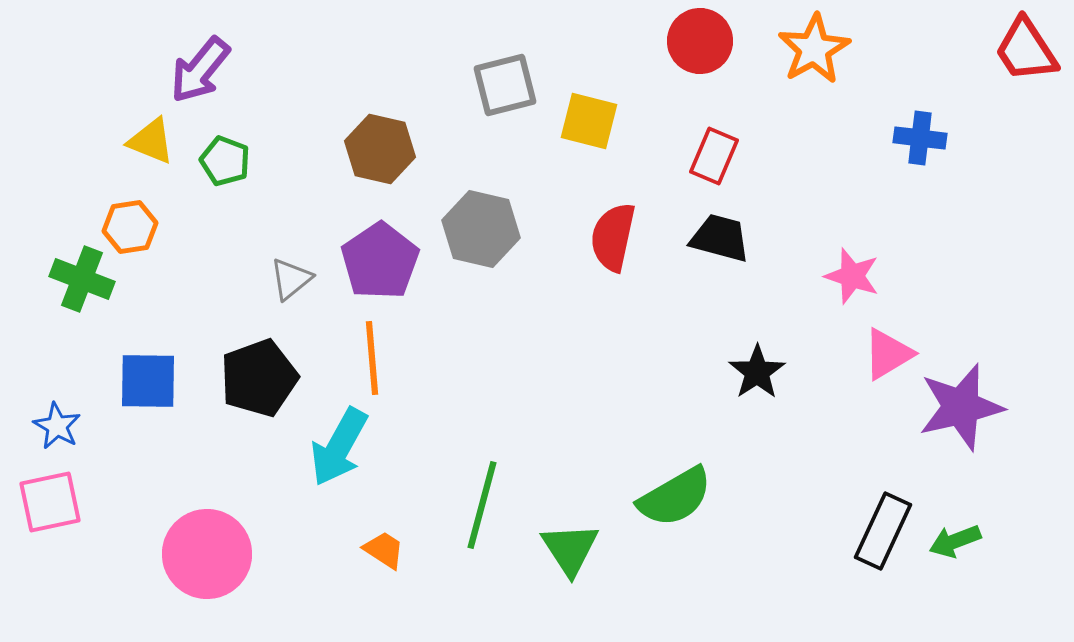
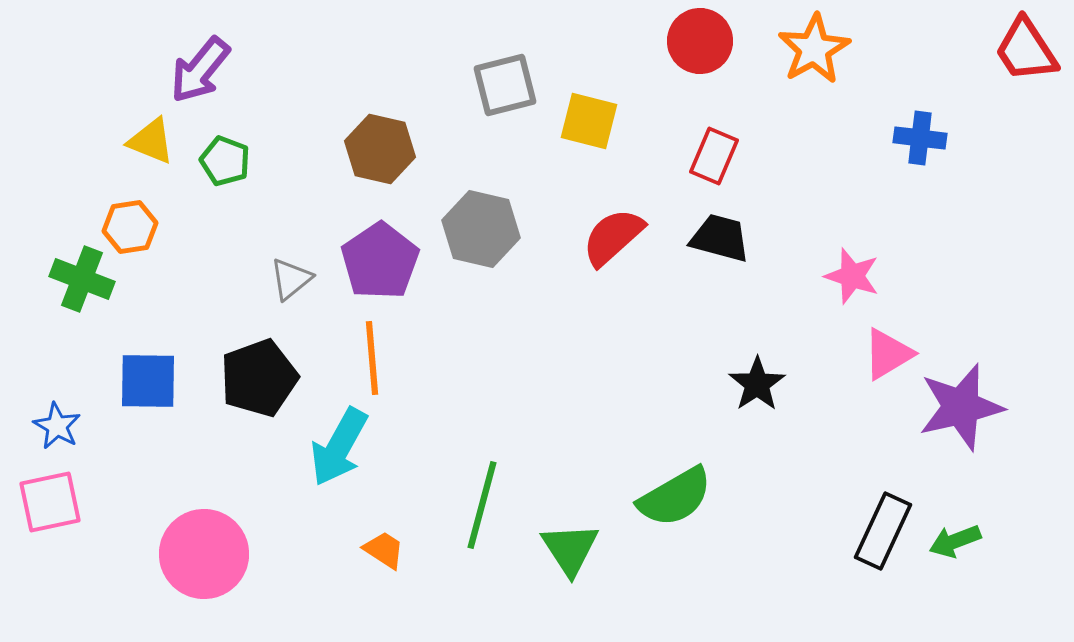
red semicircle: rotated 36 degrees clockwise
black star: moved 12 px down
pink circle: moved 3 px left
